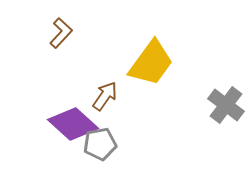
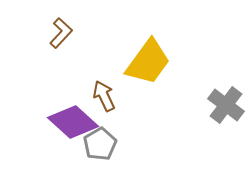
yellow trapezoid: moved 3 px left, 1 px up
brown arrow: moved 1 px left; rotated 60 degrees counterclockwise
purple diamond: moved 2 px up
gray pentagon: rotated 20 degrees counterclockwise
